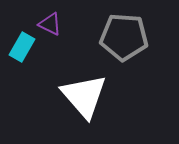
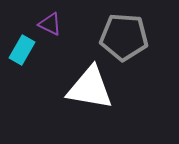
cyan rectangle: moved 3 px down
white triangle: moved 6 px right, 8 px up; rotated 39 degrees counterclockwise
